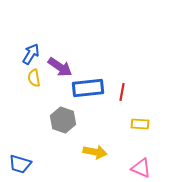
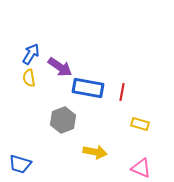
yellow semicircle: moved 5 px left
blue rectangle: rotated 16 degrees clockwise
gray hexagon: rotated 20 degrees clockwise
yellow rectangle: rotated 12 degrees clockwise
